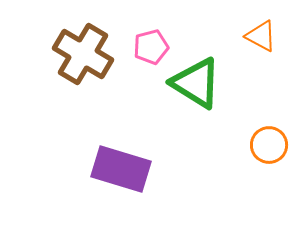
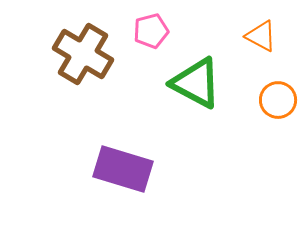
pink pentagon: moved 16 px up
green triangle: rotated 4 degrees counterclockwise
orange circle: moved 9 px right, 45 px up
purple rectangle: moved 2 px right
